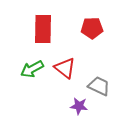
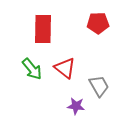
red pentagon: moved 6 px right, 5 px up
green arrow: rotated 100 degrees counterclockwise
gray trapezoid: rotated 35 degrees clockwise
purple star: moved 3 px left
